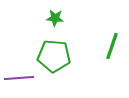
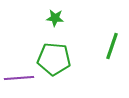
green pentagon: moved 3 px down
